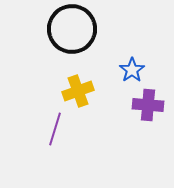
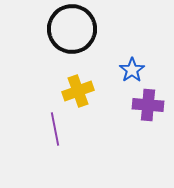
purple line: rotated 28 degrees counterclockwise
